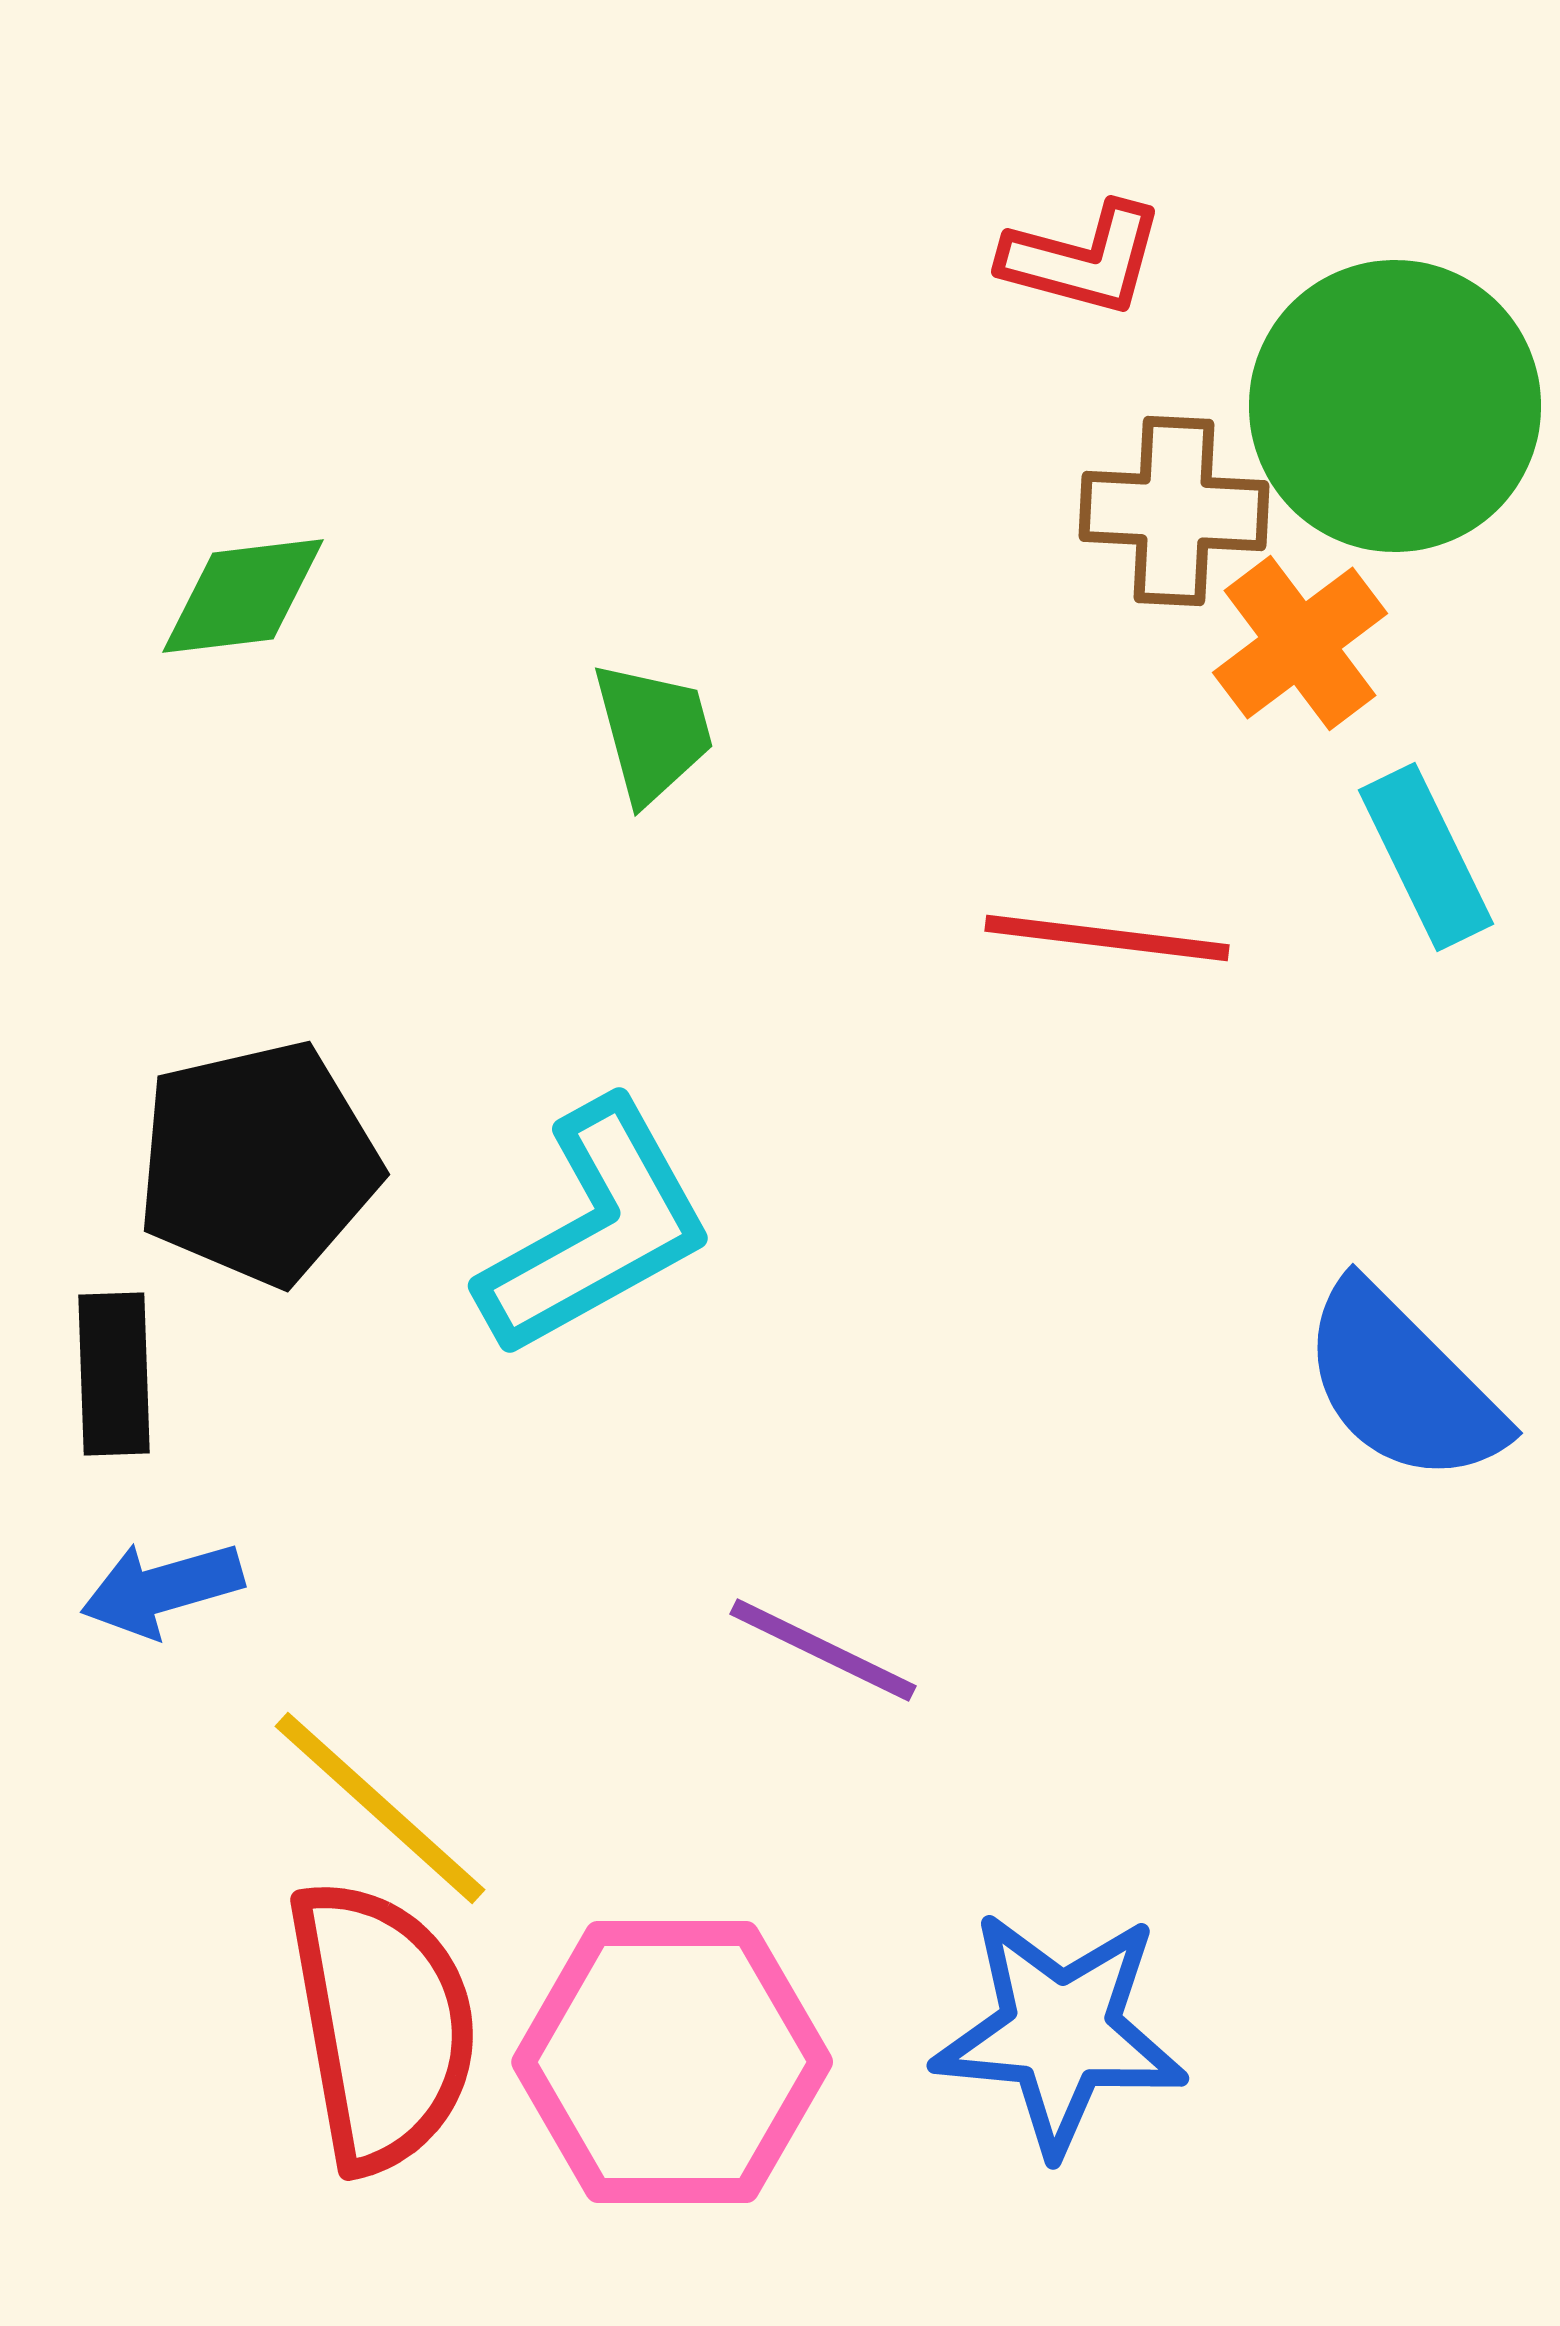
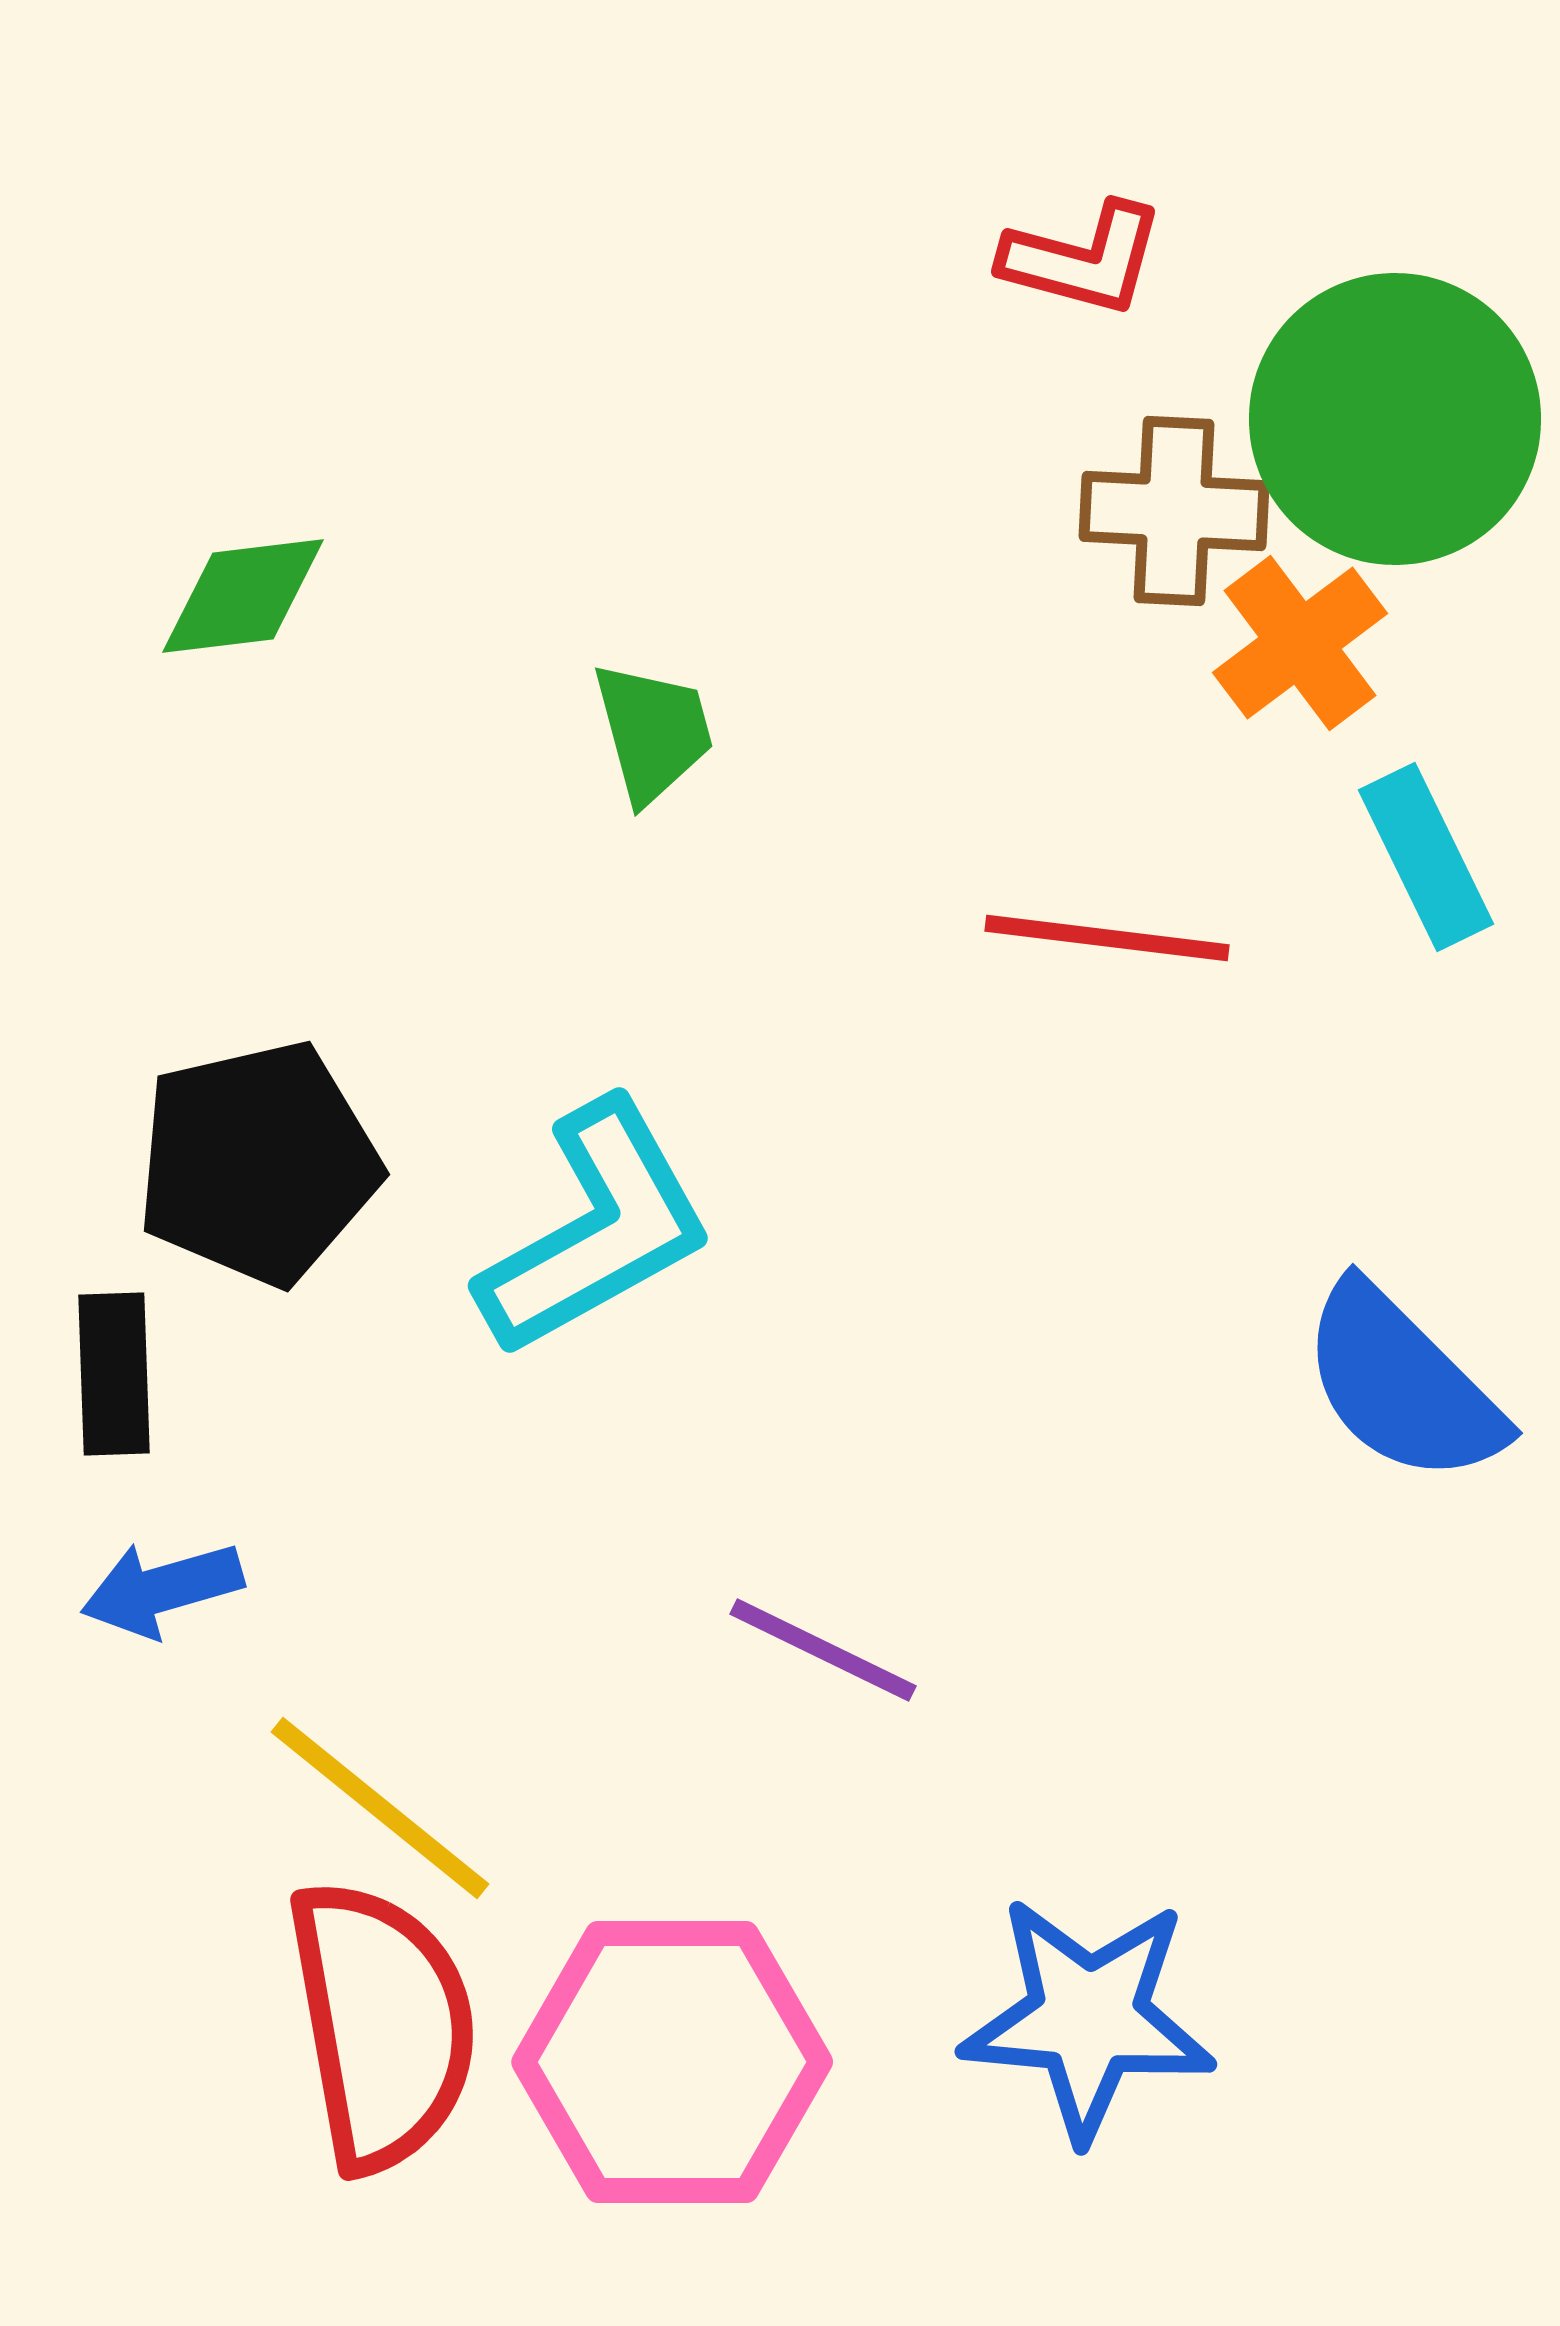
green circle: moved 13 px down
yellow line: rotated 3 degrees counterclockwise
blue star: moved 28 px right, 14 px up
